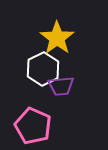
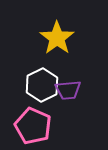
white hexagon: moved 1 px left, 16 px down
purple trapezoid: moved 7 px right, 4 px down
